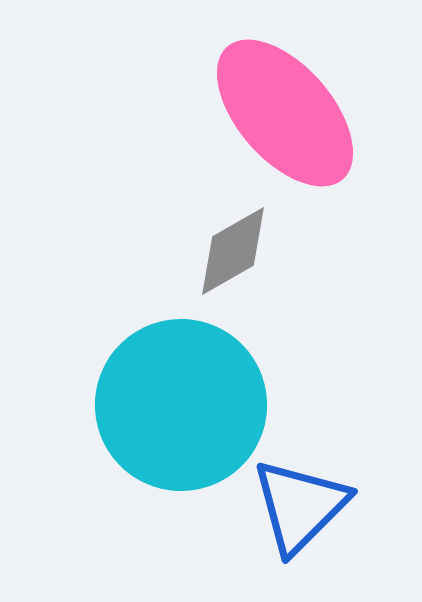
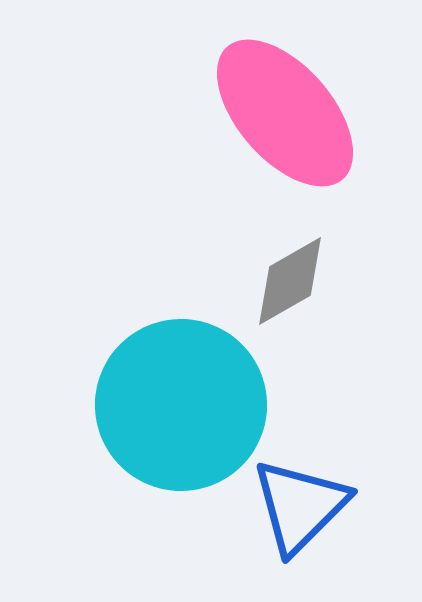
gray diamond: moved 57 px right, 30 px down
